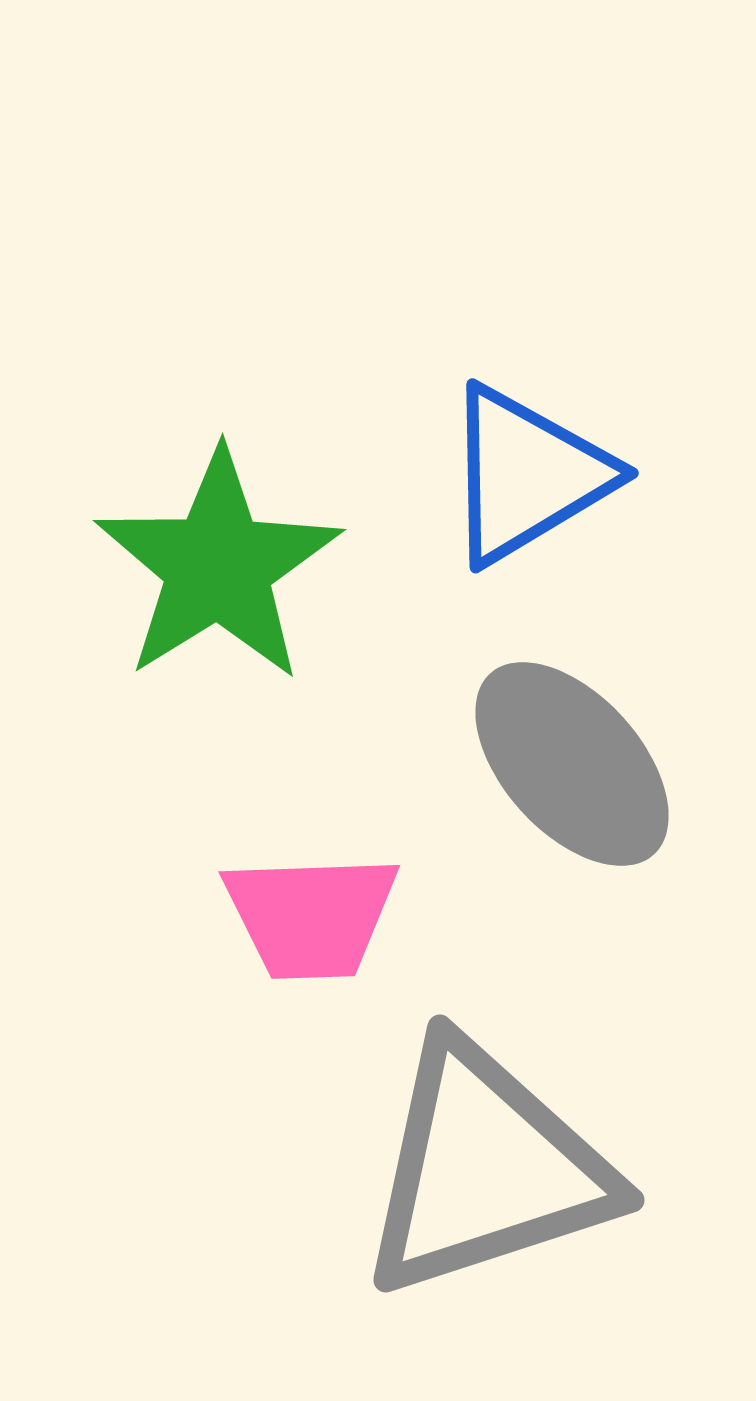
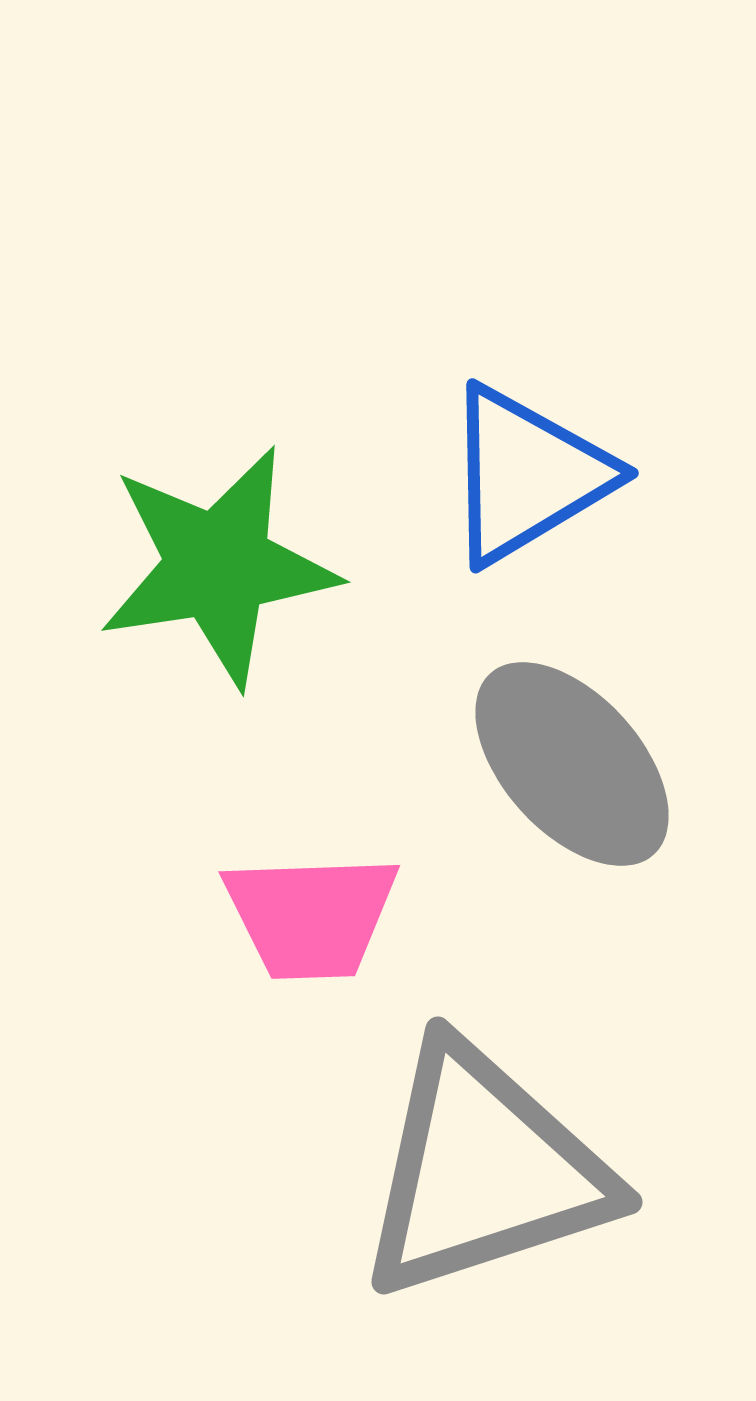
green star: rotated 23 degrees clockwise
gray triangle: moved 2 px left, 2 px down
